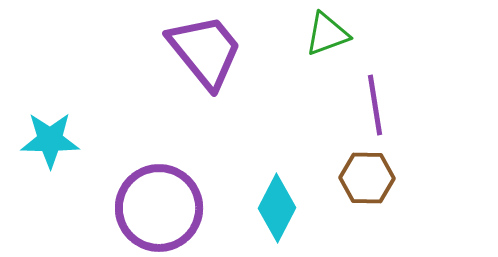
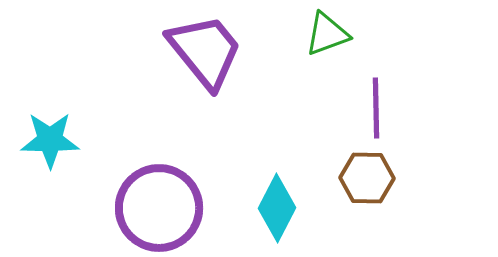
purple line: moved 1 px right, 3 px down; rotated 8 degrees clockwise
